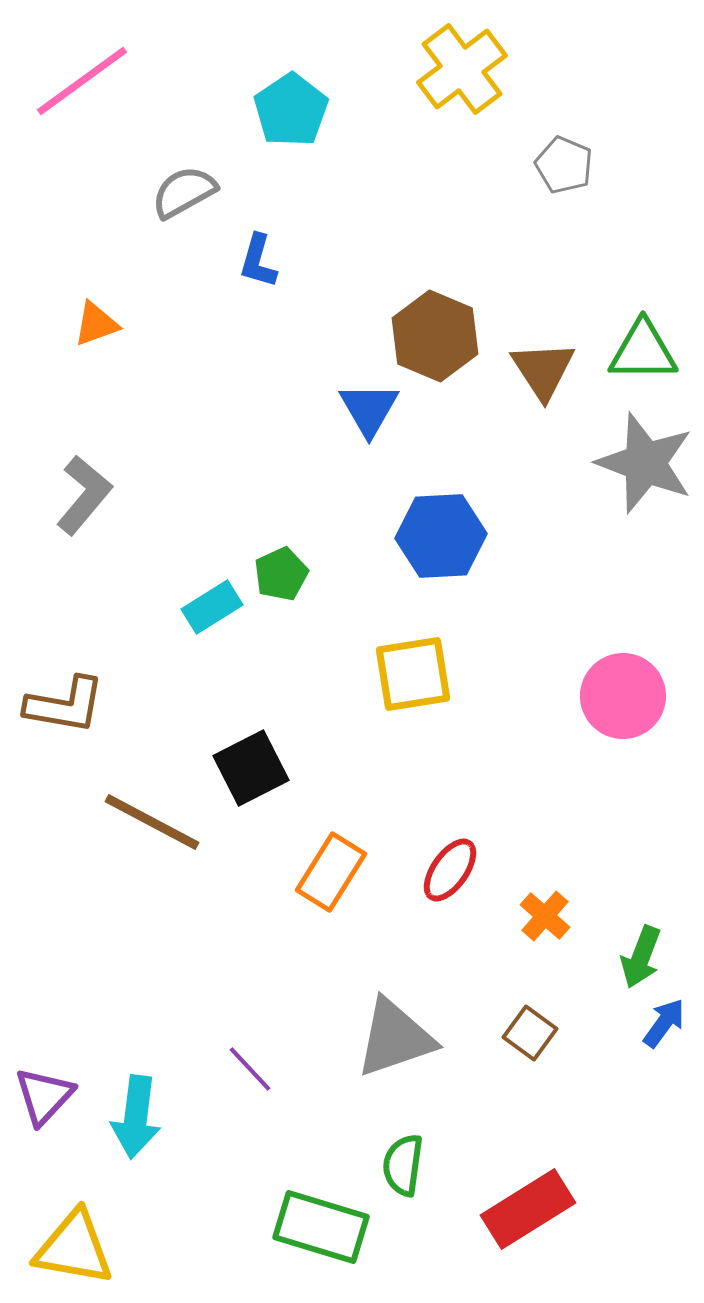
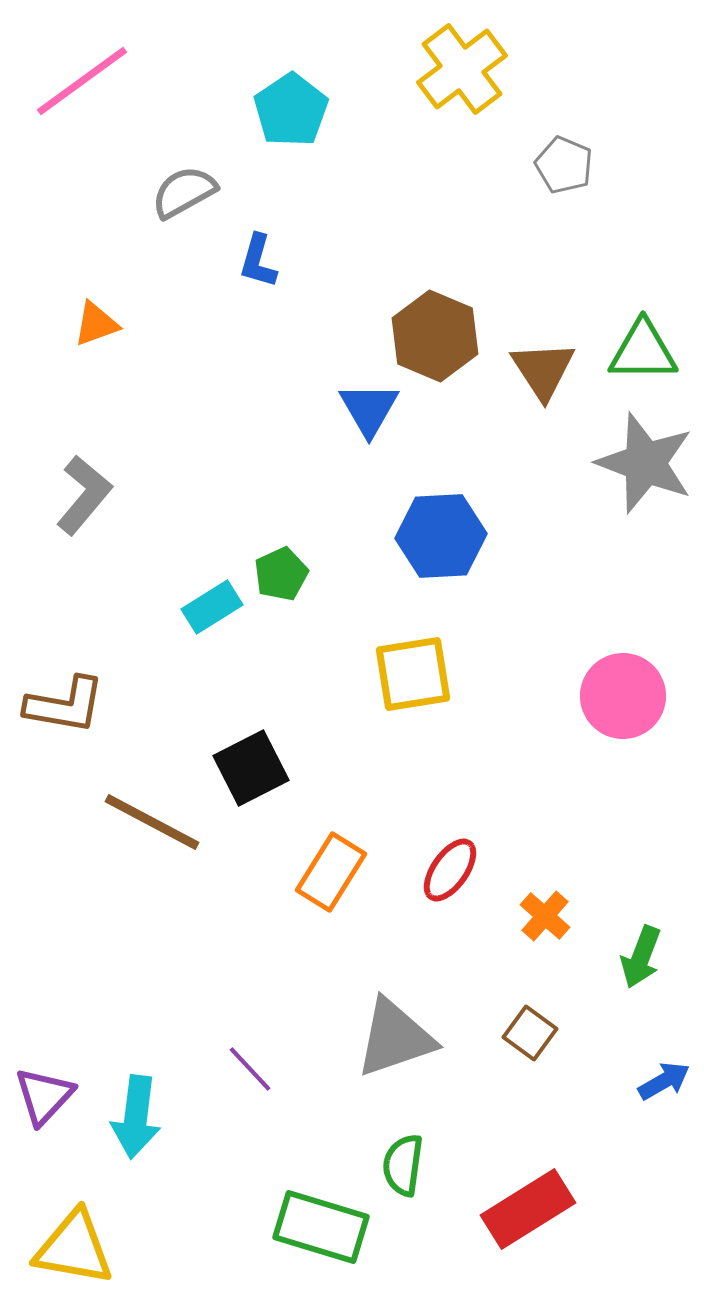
blue arrow: moved 58 px down; rotated 24 degrees clockwise
